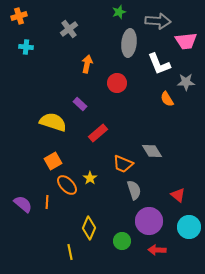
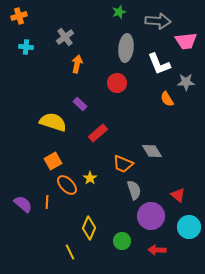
gray cross: moved 4 px left, 8 px down
gray ellipse: moved 3 px left, 5 px down
orange arrow: moved 10 px left
purple circle: moved 2 px right, 5 px up
yellow line: rotated 14 degrees counterclockwise
